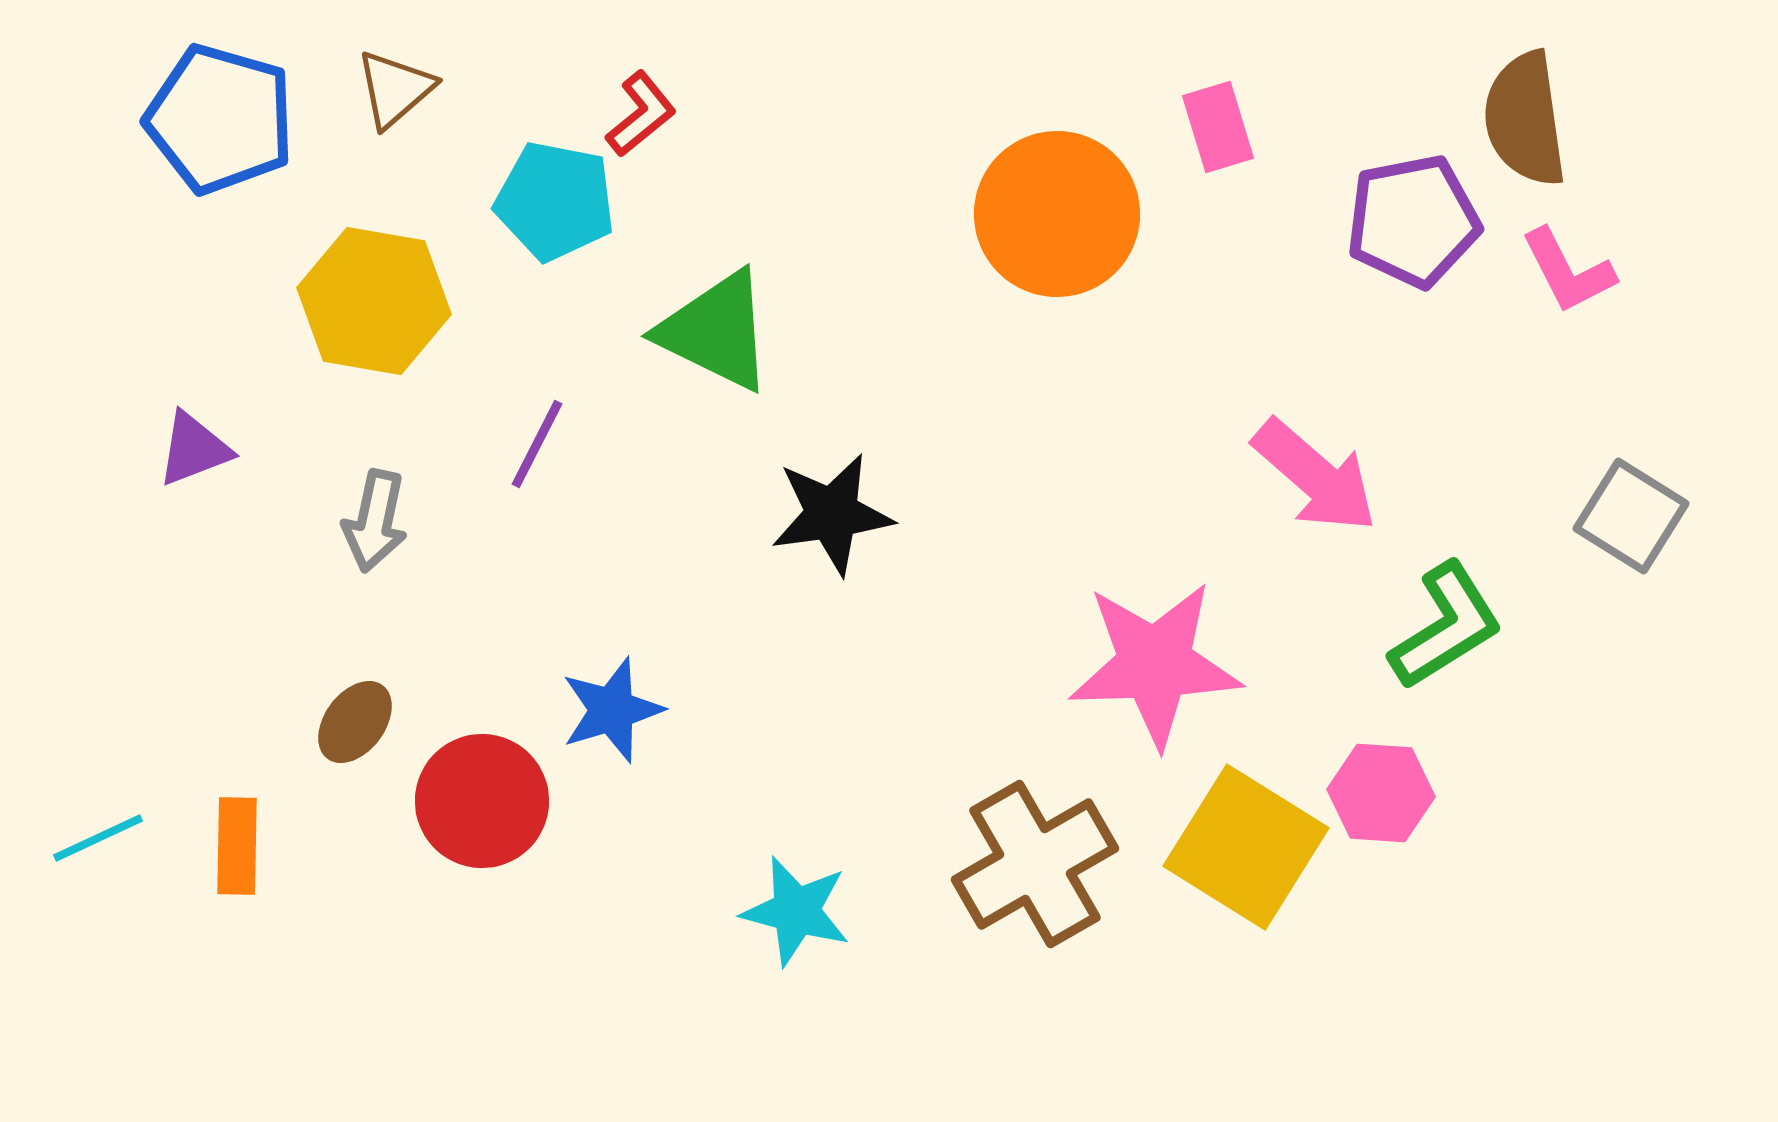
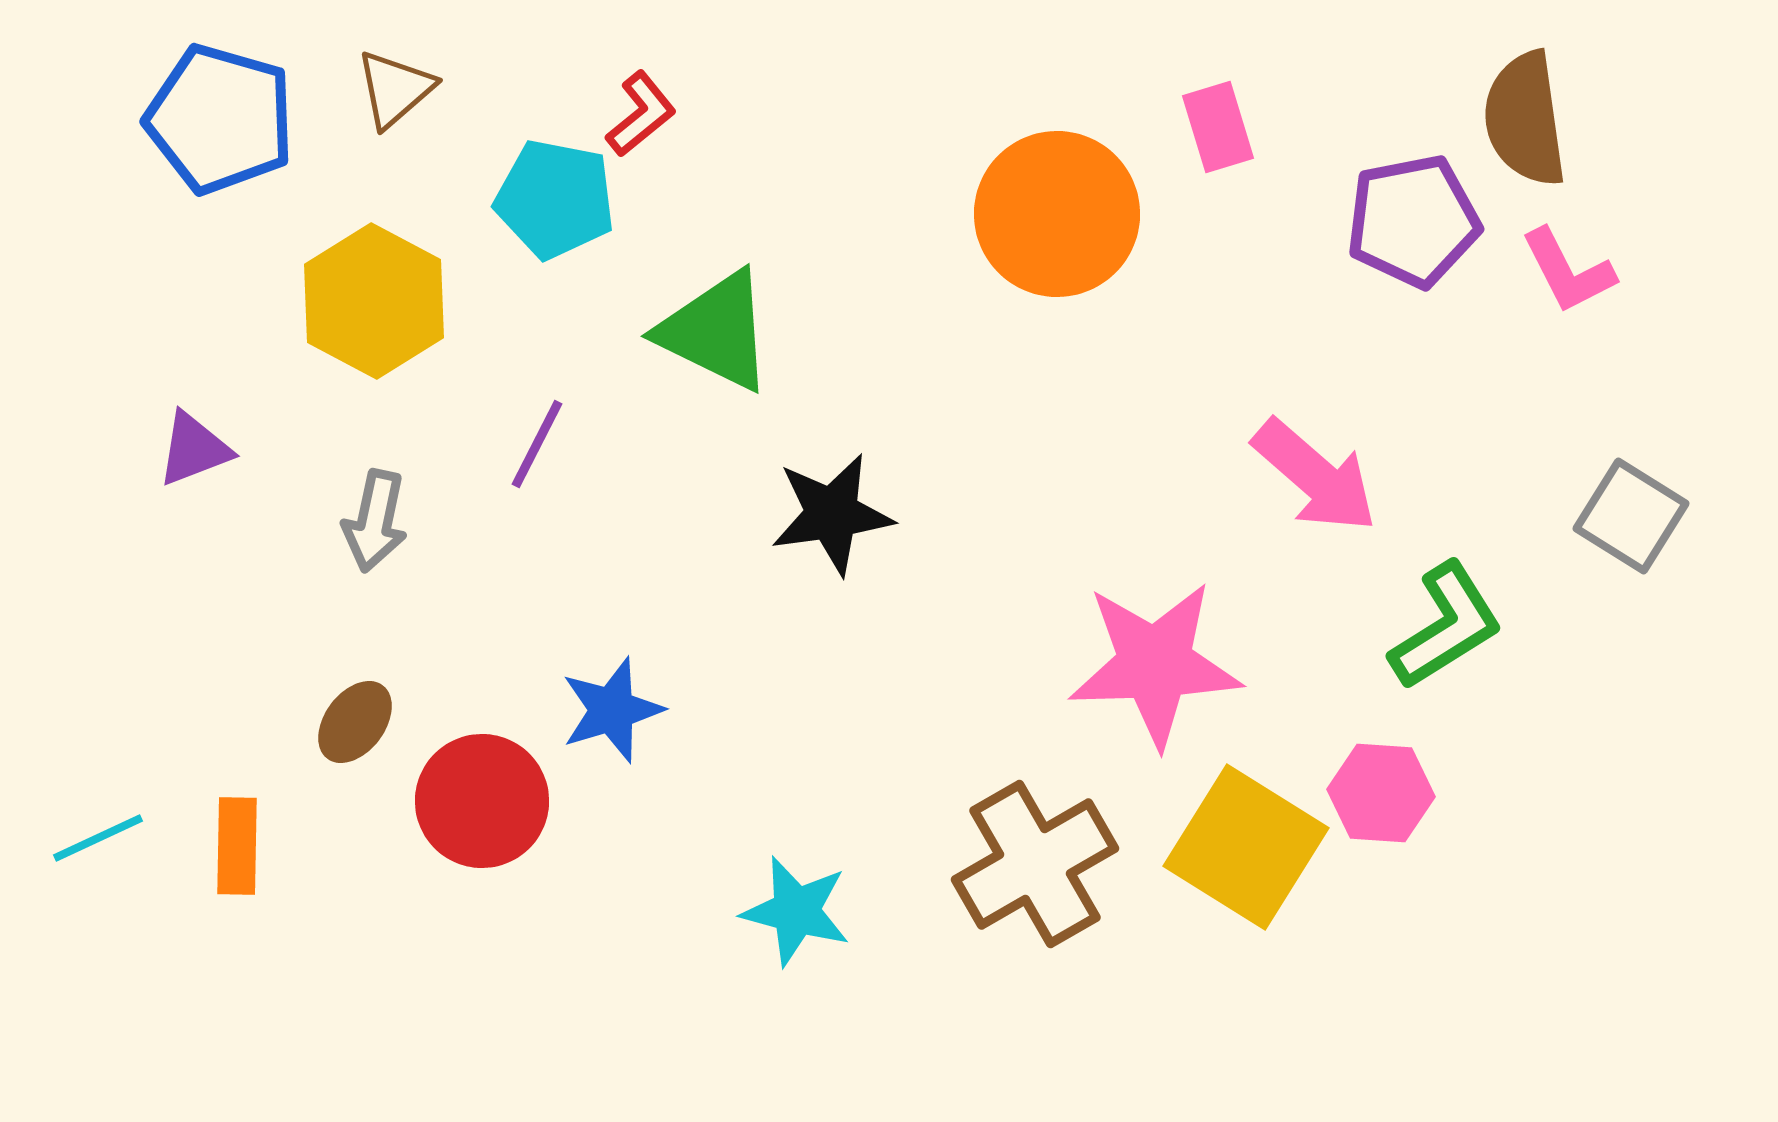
cyan pentagon: moved 2 px up
yellow hexagon: rotated 18 degrees clockwise
